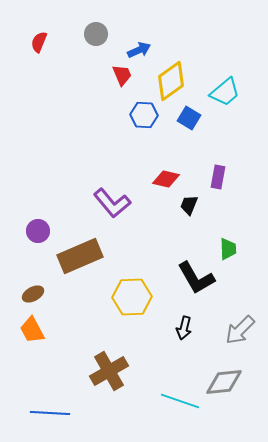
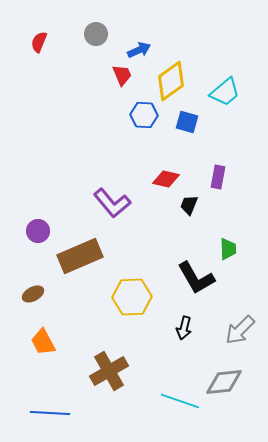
blue square: moved 2 px left, 4 px down; rotated 15 degrees counterclockwise
orange trapezoid: moved 11 px right, 12 px down
